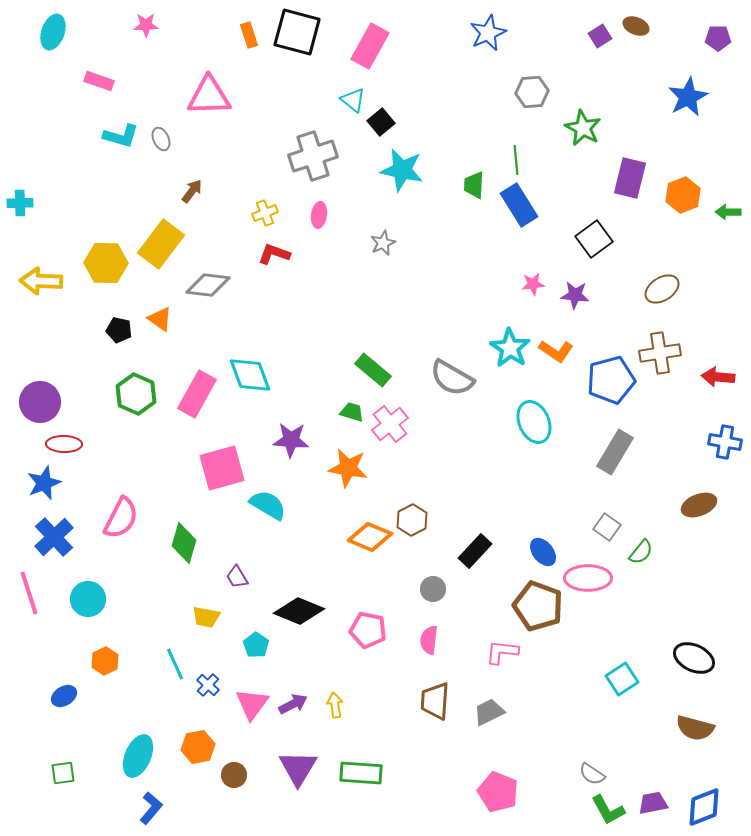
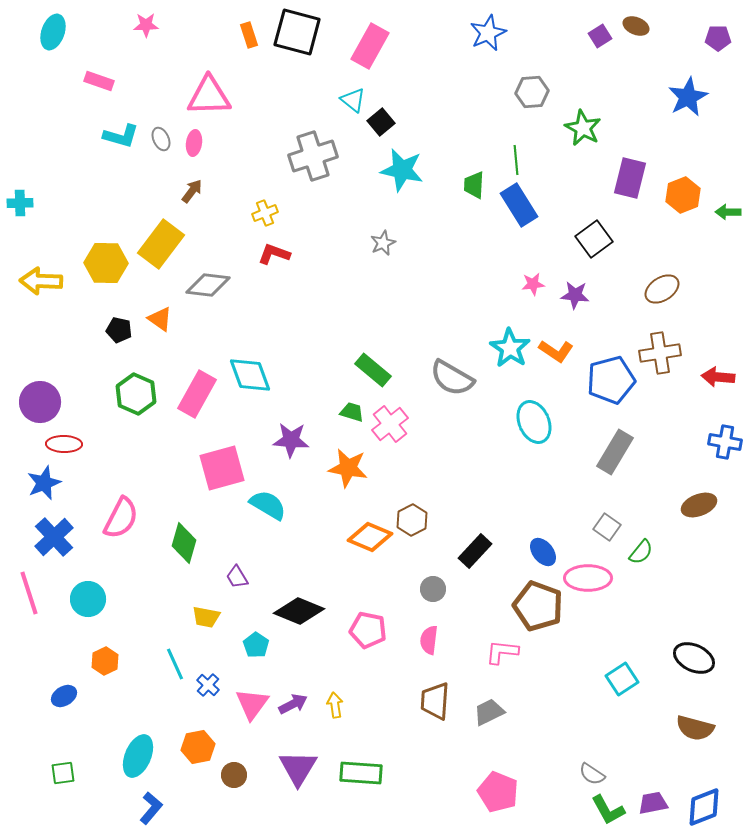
pink ellipse at (319, 215): moved 125 px left, 72 px up
